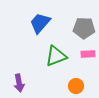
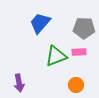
pink rectangle: moved 9 px left, 2 px up
orange circle: moved 1 px up
